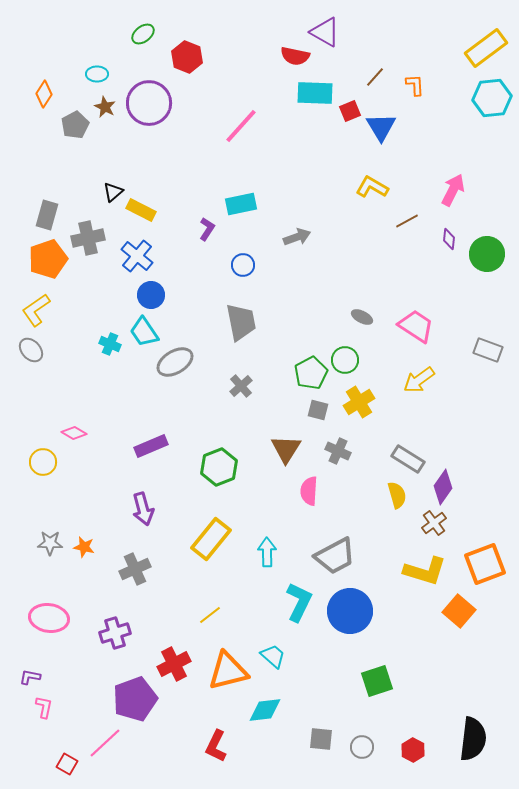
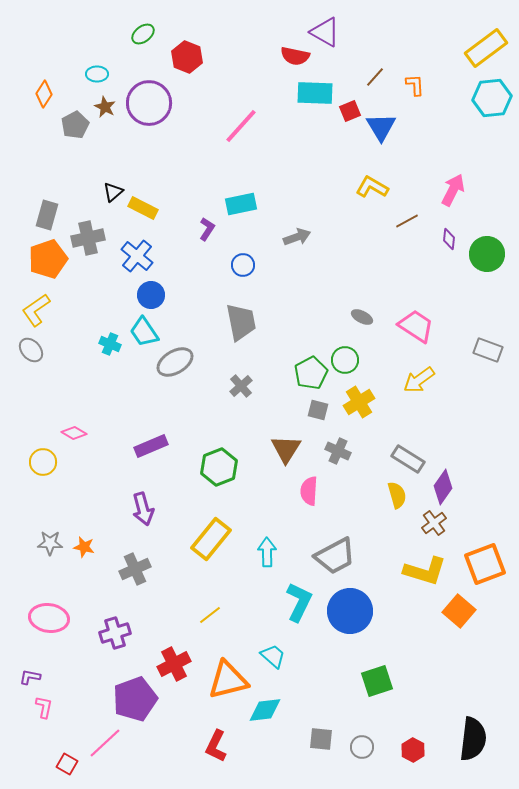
yellow rectangle at (141, 210): moved 2 px right, 2 px up
orange triangle at (228, 671): moved 9 px down
